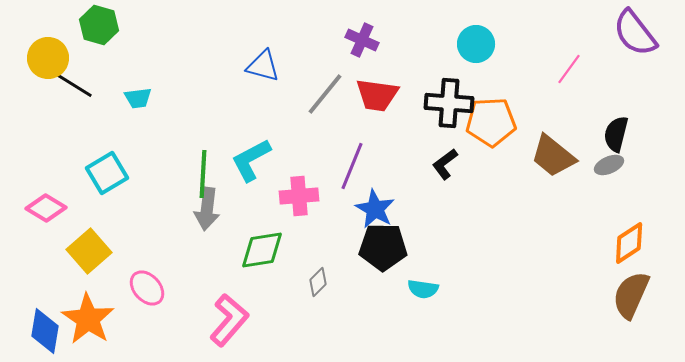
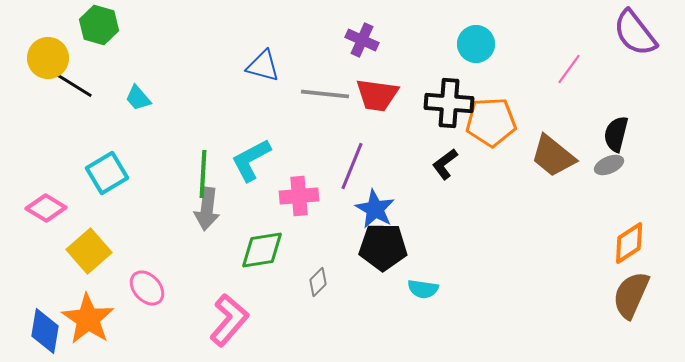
gray line: rotated 57 degrees clockwise
cyan trapezoid: rotated 56 degrees clockwise
